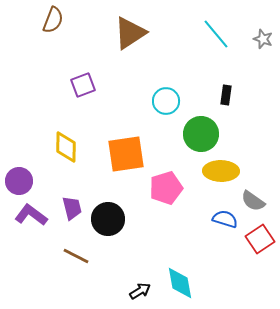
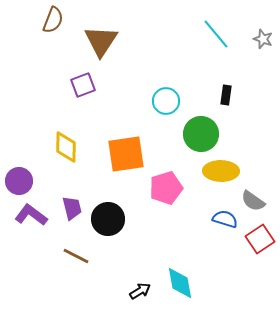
brown triangle: moved 29 px left, 8 px down; rotated 24 degrees counterclockwise
